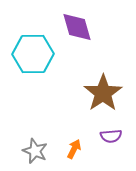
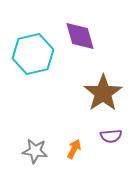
purple diamond: moved 3 px right, 9 px down
cyan hexagon: rotated 12 degrees counterclockwise
gray star: rotated 15 degrees counterclockwise
